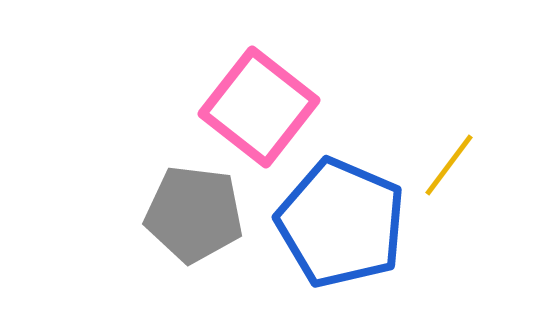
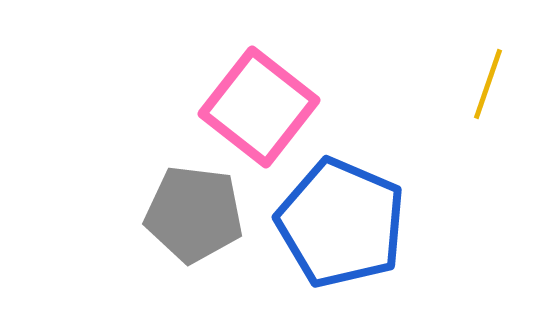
yellow line: moved 39 px right, 81 px up; rotated 18 degrees counterclockwise
